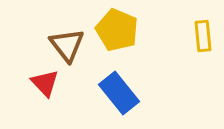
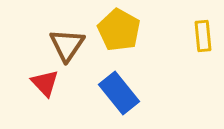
yellow pentagon: moved 2 px right; rotated 6 degrees clockwise
brown triangle: rotated 12 degrees clockwise
